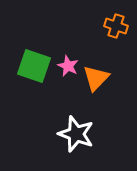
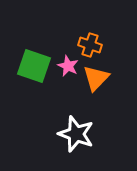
orange cross: moved 26 px left, 19 px down
